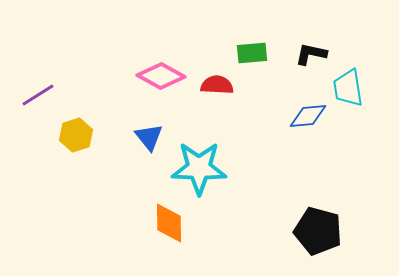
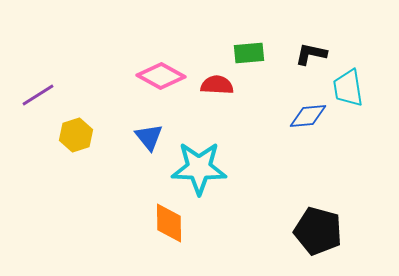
green rectangle: moved 3 px left
